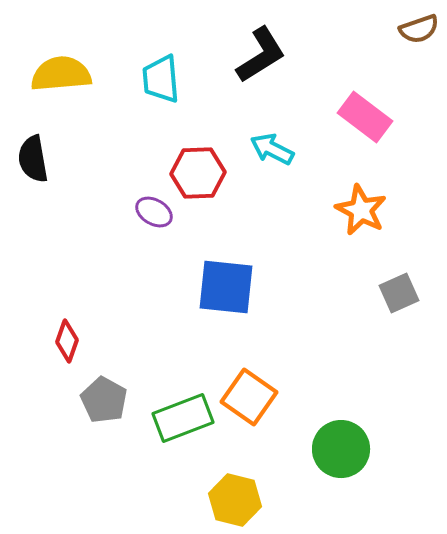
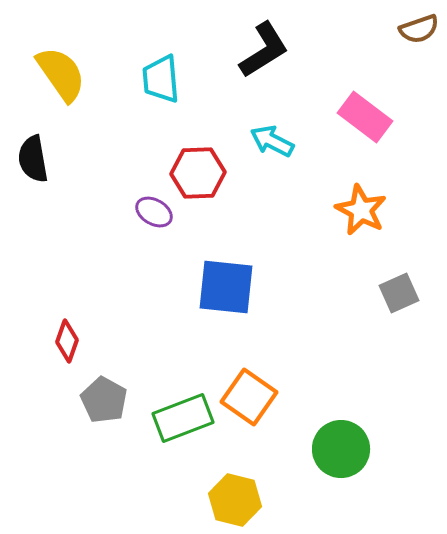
black L-shape: moved 3 px right, 5 px up
yellow semicircle: rotated 60 degrees clockwise
cyan arrow: moved 8 px up
